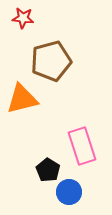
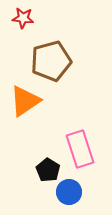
orange triangle: moved 3 px right, 2 px down; rotated 20 degrees counterclockwise
pink rectangle: moved 2 px left, 3 px down
